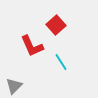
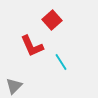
red square: moved 4 px left, 5 px up
